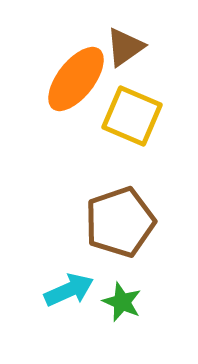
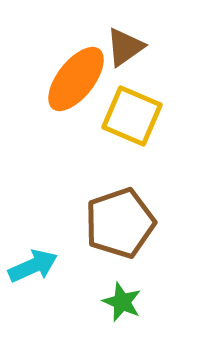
brown pentagon: moved 1 px down
cyan arrow: moved 36 px left, 24 px up
